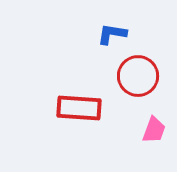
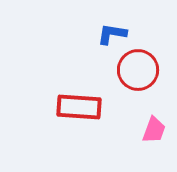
red circle: moved 6 px up
red rectangle: moved 1 px up
